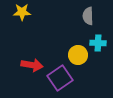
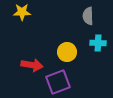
yellow circle: moved 11 px left, 3 px up
purple square: moved 2 px left, 4 px down; rotated 15 degrees clockwise
